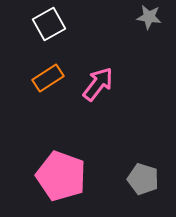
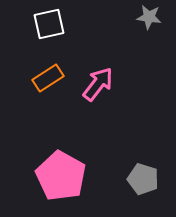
white square: rotated 16 degrees clockwise
pink pentagon: rotated 9 degrees clockwise
